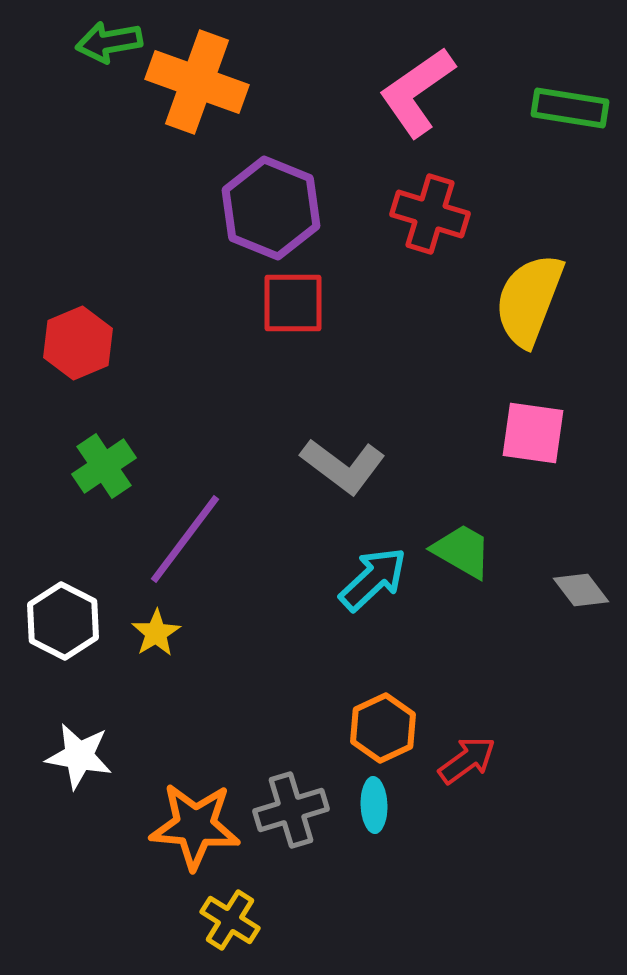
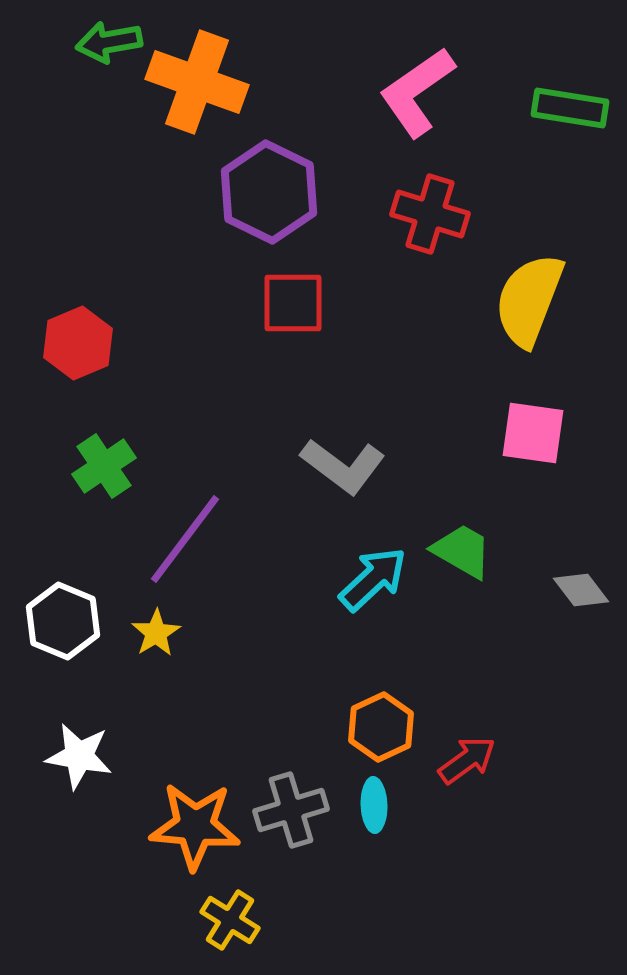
purple hexagon: moved 2 px left, 16 px up; rotated 4 degrees clockwise
white hexagon: rotated 4 degrees counterclockwise
orange hexagon: moved 2 px left, 1 px up
